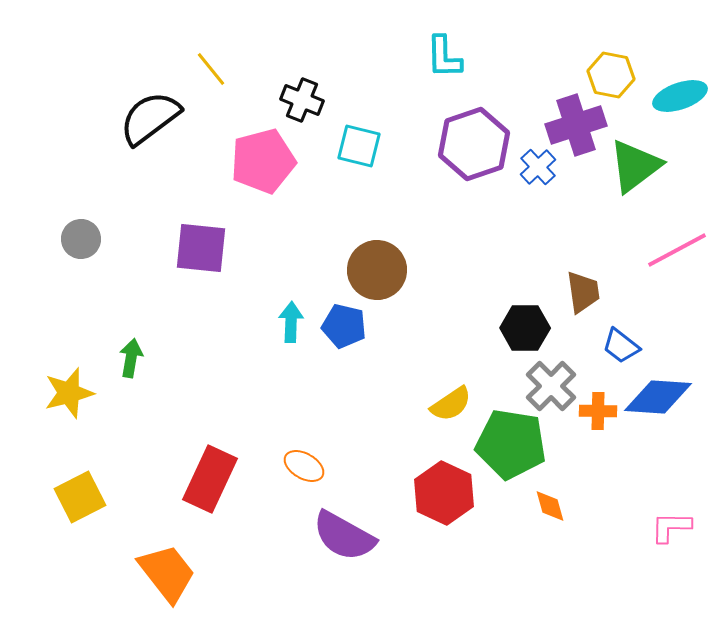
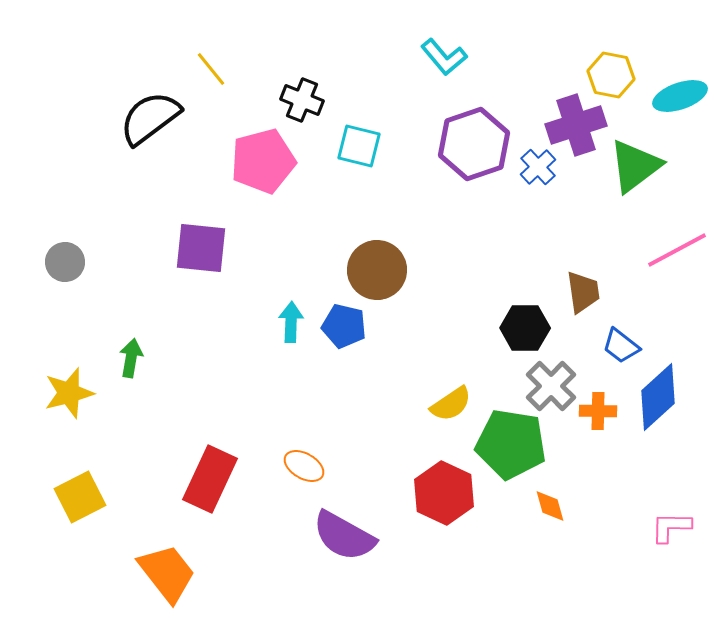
cyan L-shape: rotated 39 degrees counterclockwise
gray circle: moved 16 px left, 23 px down
blue diamond: rotated 46 degrees counterclockwise
